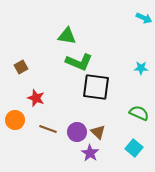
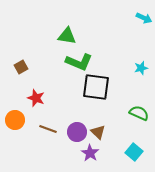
cyan star: rotated 16 degrees counterclockwise
cyan square: moved 4 px down
